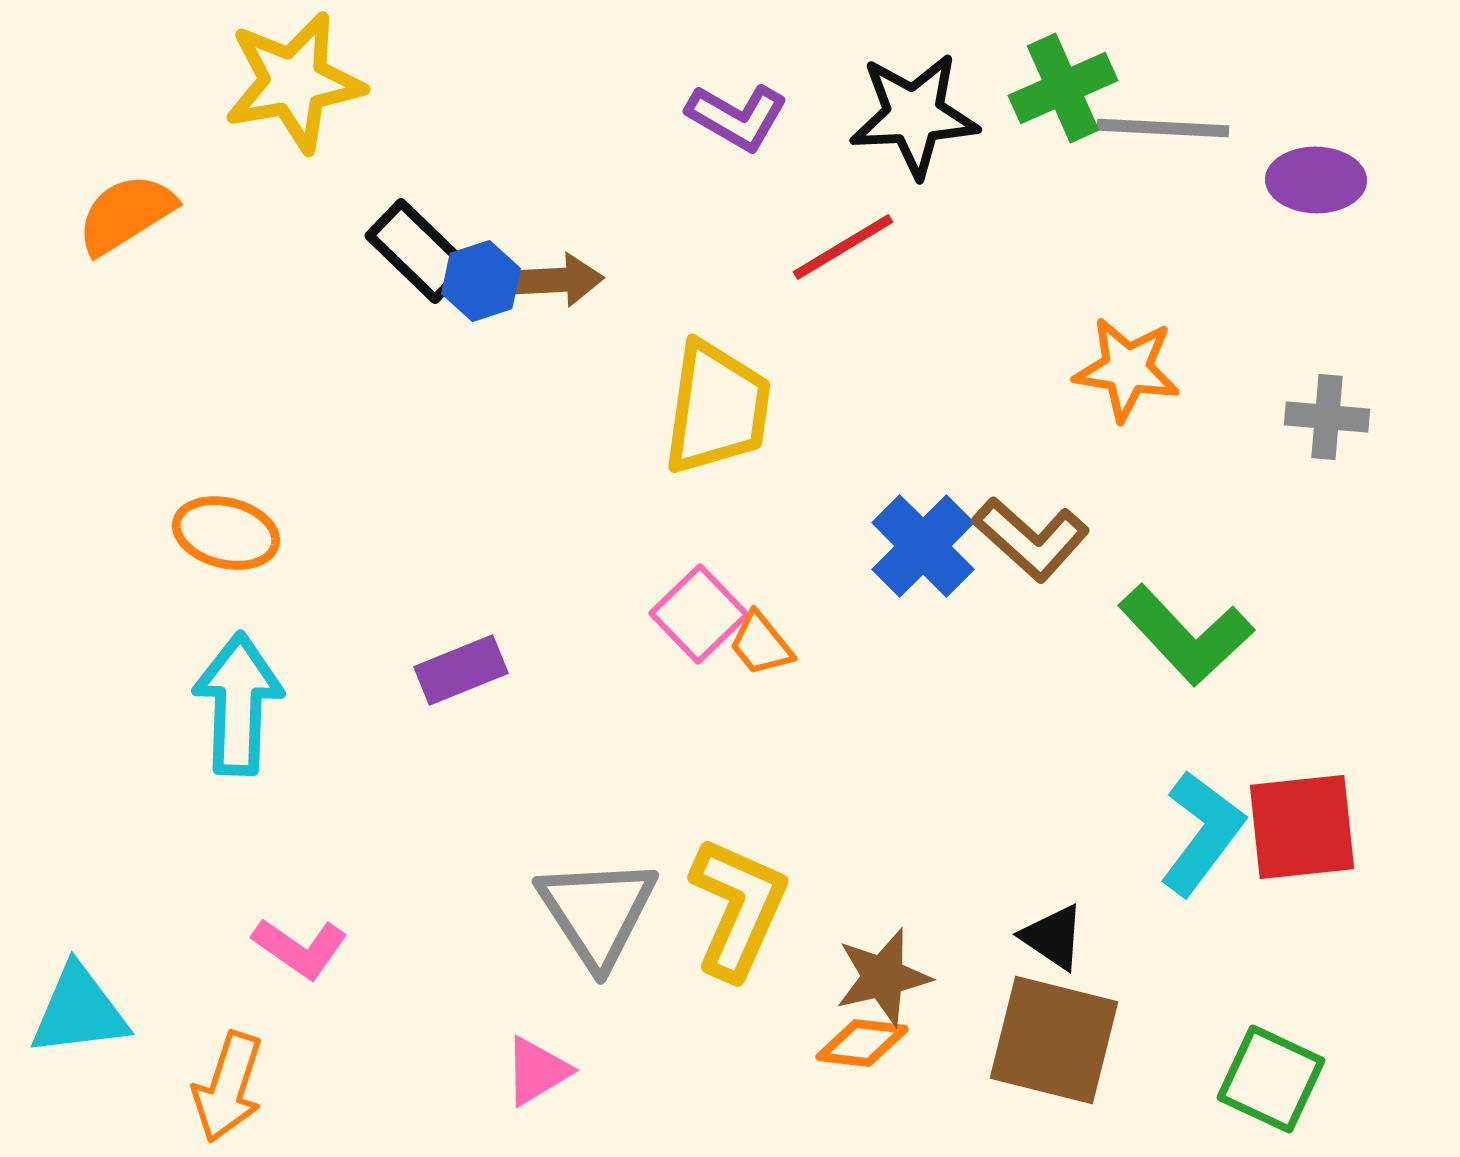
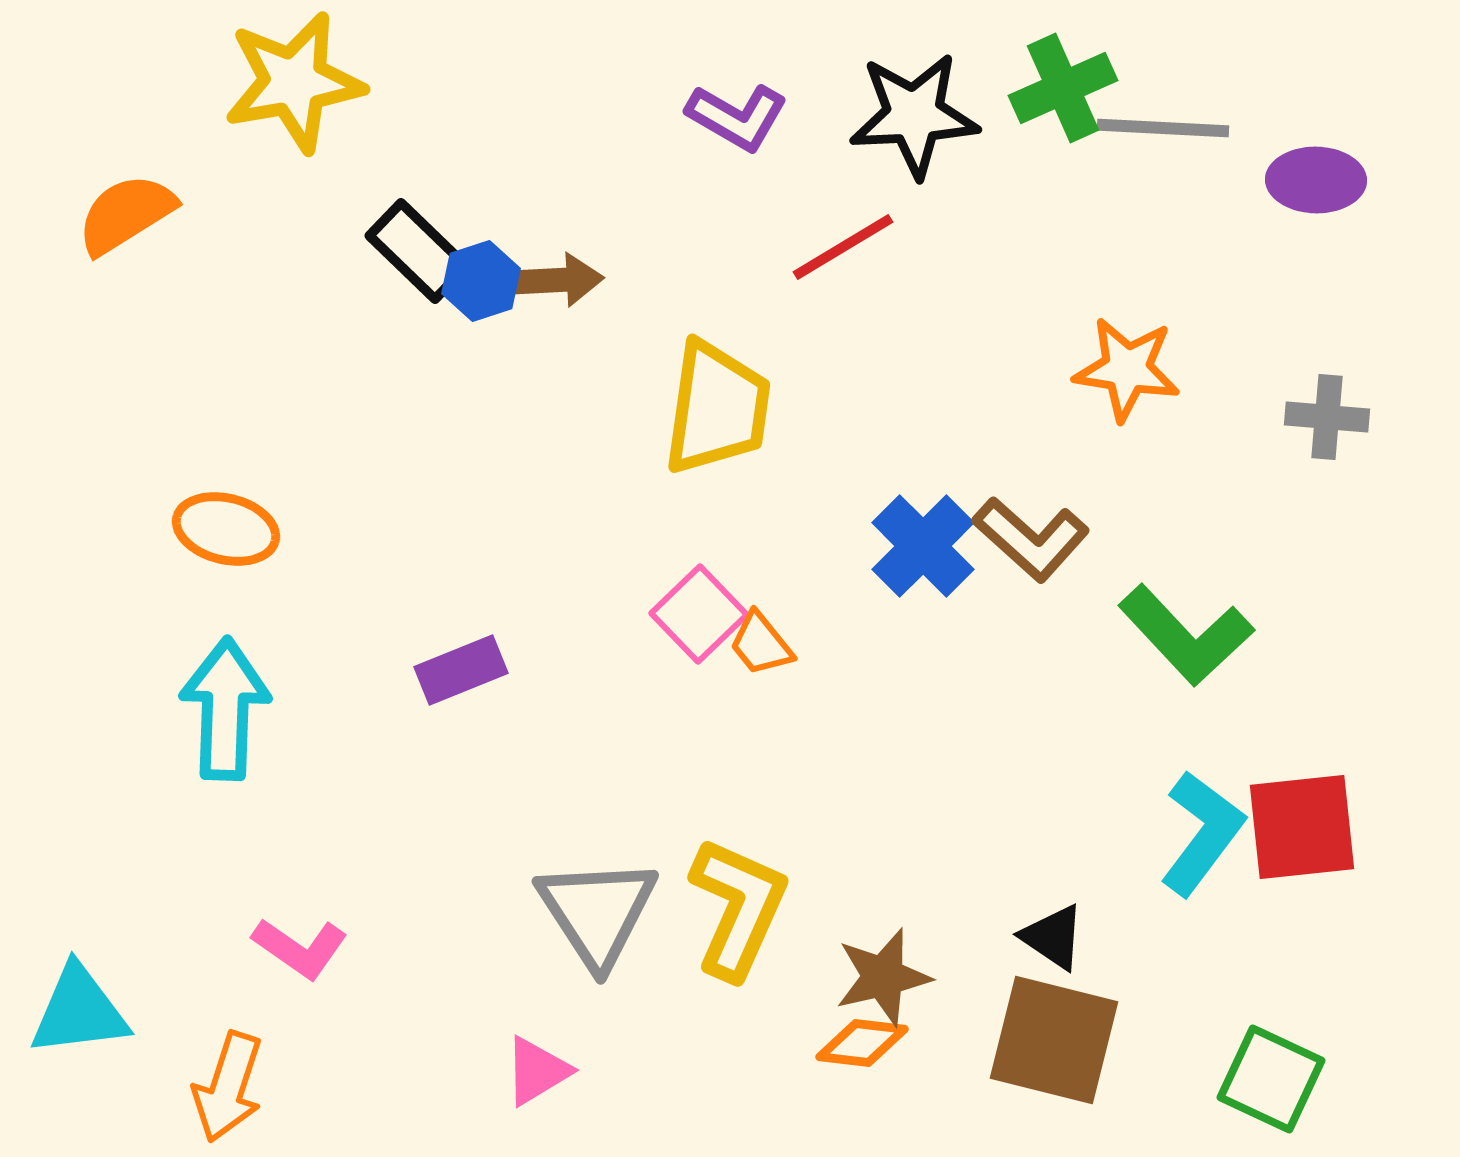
orange ellipse: moved 4 px up
cyan arrow: moved 13 px left, 5 px down
